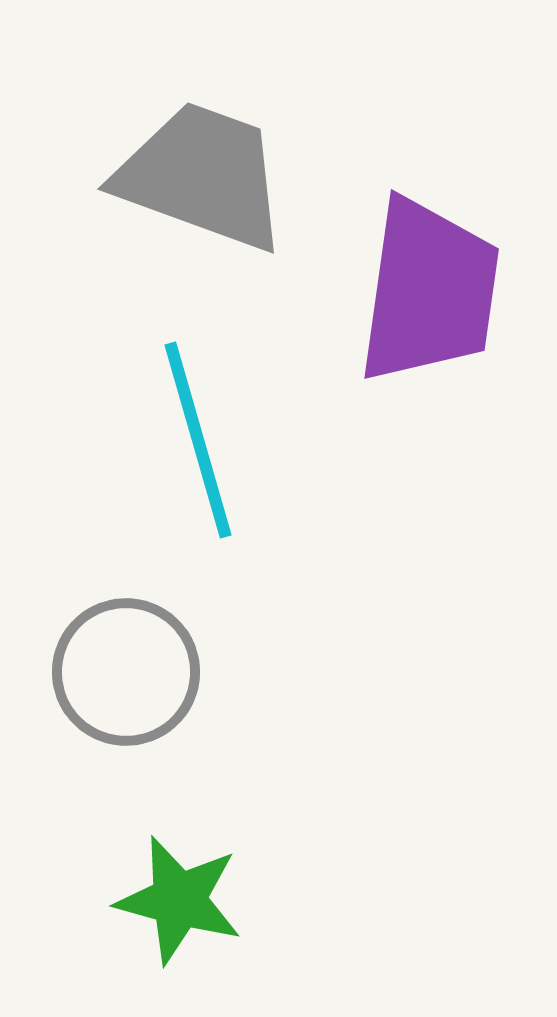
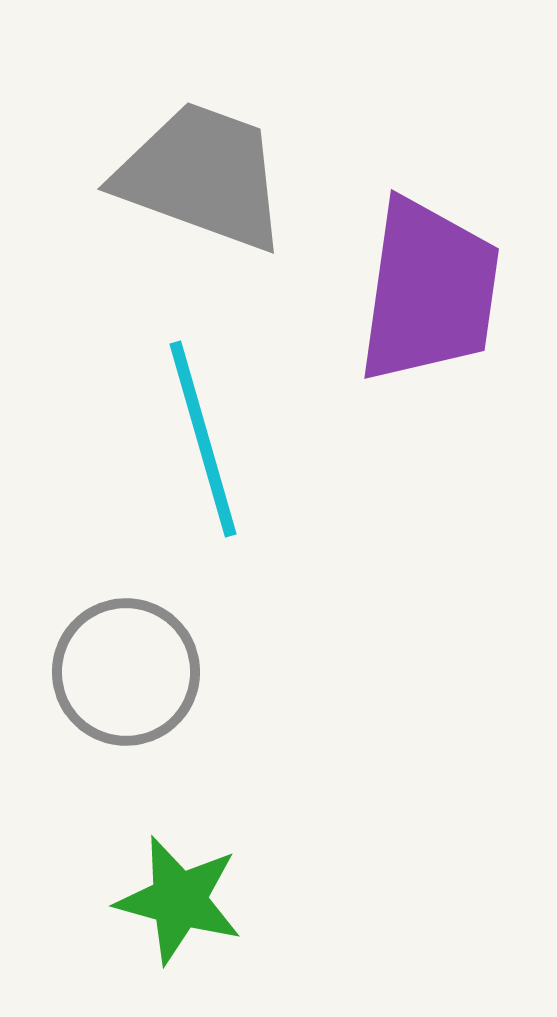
cyan line: moved 5 px right, 1 px up
